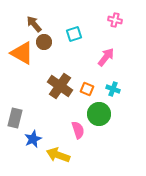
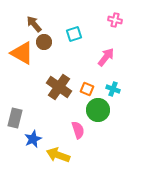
brown cross: moved 1 px left, 1 px down
green circle: moved 1 px left, 4 px up
